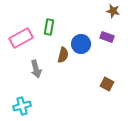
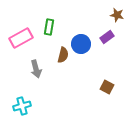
brown star: moved 4 px right, 4 px down
purple rectangle: rotated 56 degrees counterclockwise
brown square: moved 3 px down
